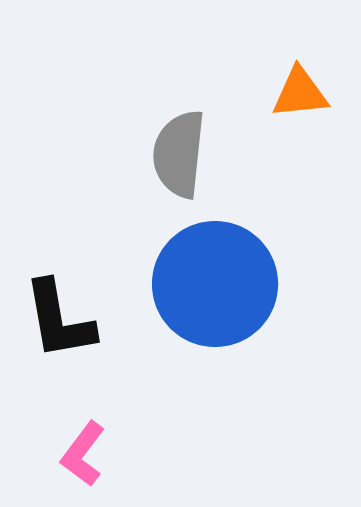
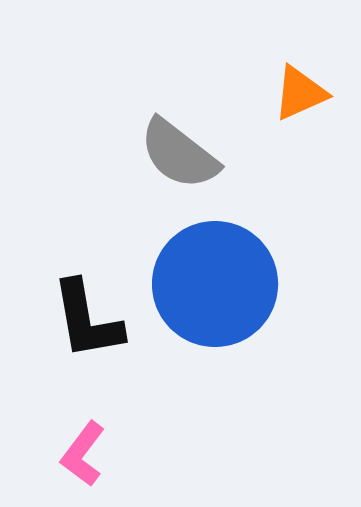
orange triangle: rotated 18 degrees counterclockwise
gray semicircle: rotated 58 degrees counterclockwise
black L-shape: moved 28 px right
